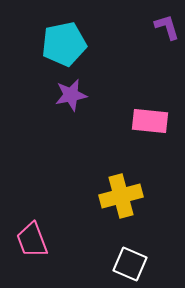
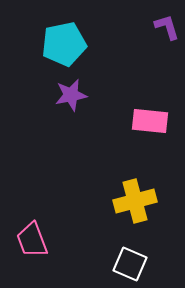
yellow cross: moved 14 px right, 5 px down
